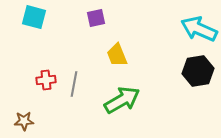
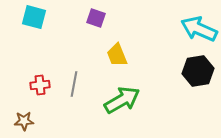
purple square: rotated 30 degrees clockwise
red cross: moved 6 px left, 5 px down
